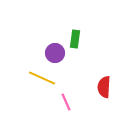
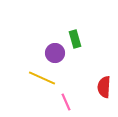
green rectangle: rotated 24 degrees counterclockwise
